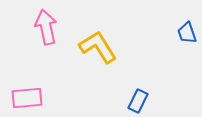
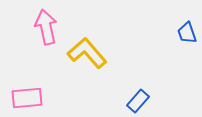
yellow L-shape: moved 11 px left, 6 px down; rotated 9 degrees counterclockwise
blue rectangle: rotated 15 degrees clockwise
